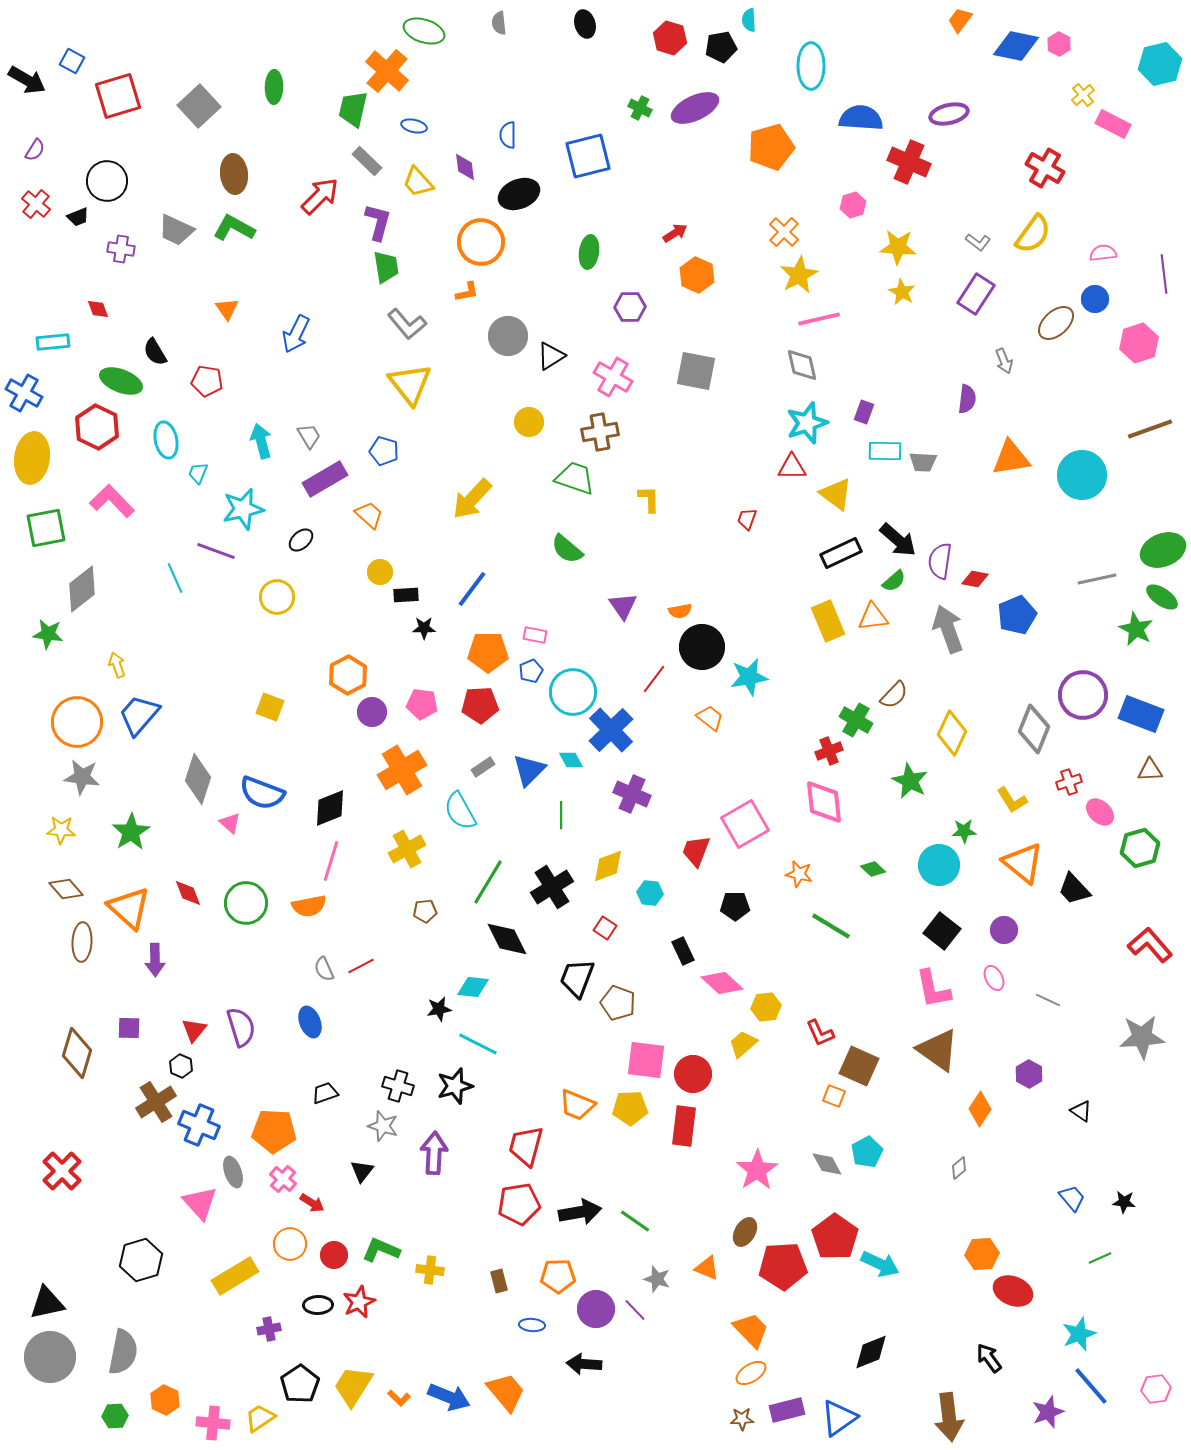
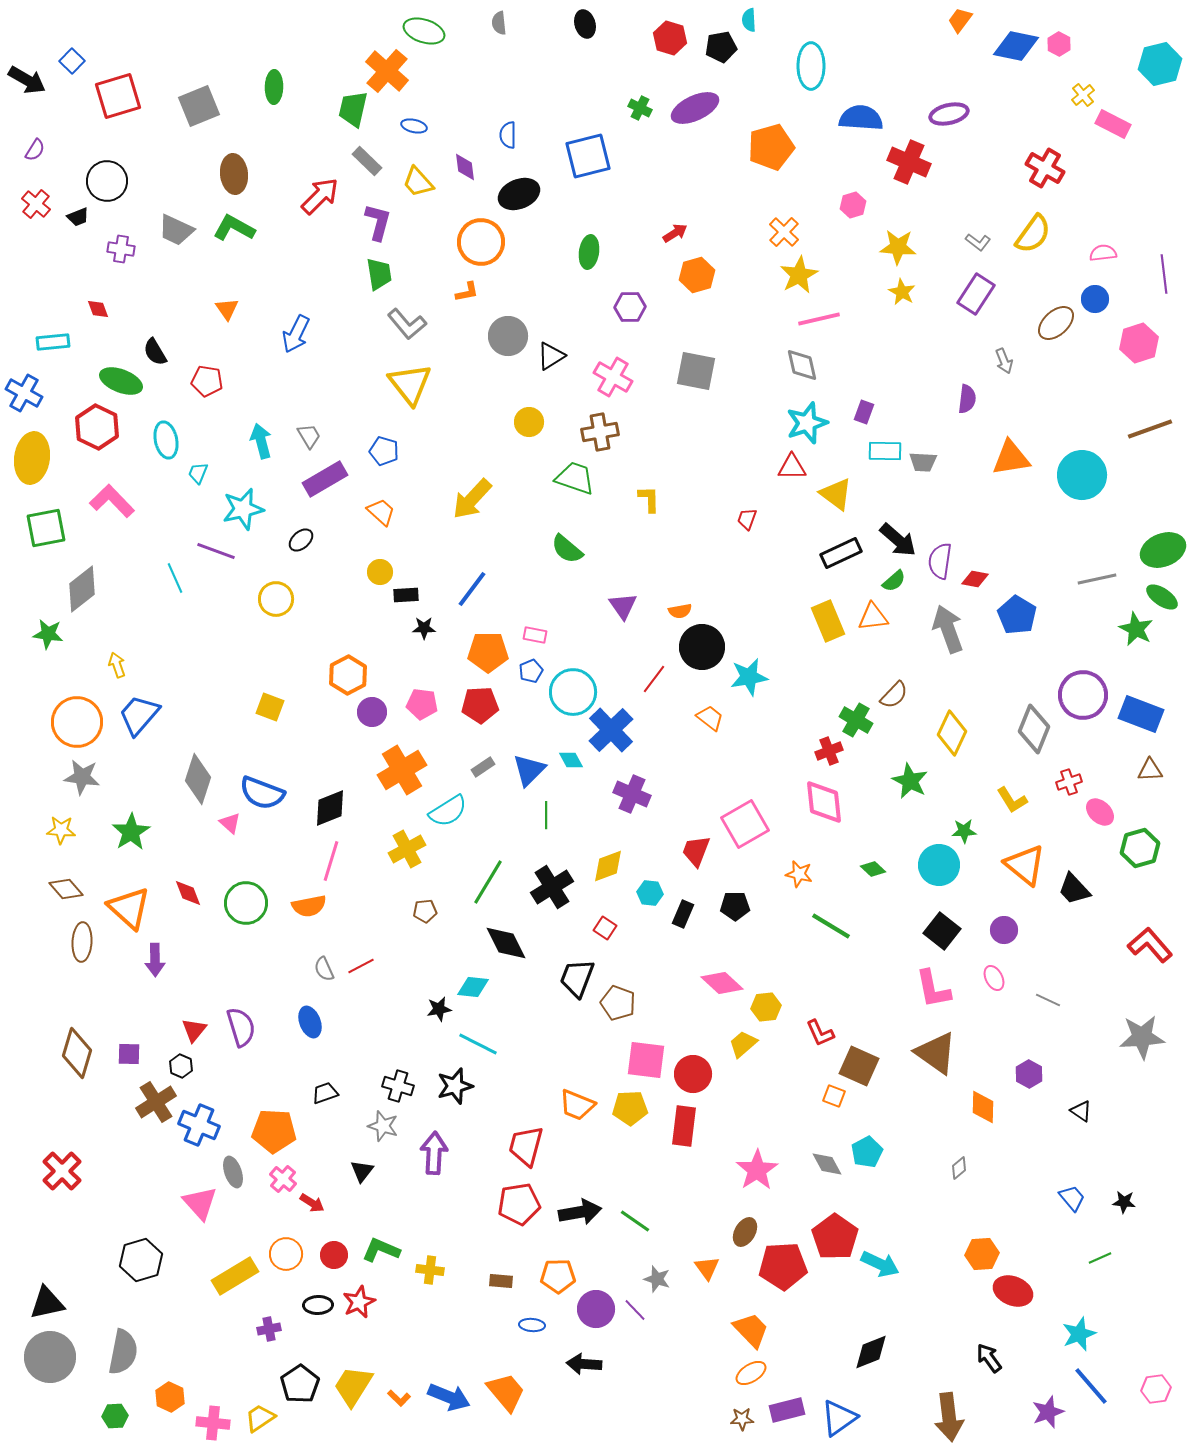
blue square at (72, 61): rotated 15 degrees clockwise
gray square at (199, 106): rotated 21 degrees clockwise
green trapezoid at (386, 267): moved 7 px left, 7 px down
orange hexagon at (697, 275): rotated 20 degrees clockwise
orange trapezoid at (369, 515): moved 12 px right, 3 px up
yellow circle at (277, 597): moved 1 px left, 2 px down
blue pentagon at (1017, 615): rotated 18 degrees counterclockwise
cyan semicircle at (460, 811): moved 12 px left; rotated 93 degrees counterclockwise
green line at (561, 815): moved 15 px left
orange triangle at (1023, 863): moved 2 px right, 2 px down
black diamond at (507, 939): moved 1 px left, 4 px down
black rectangle at (683, 951): moved 37 px up; rotated 48 degrees clockwise
purple square at (129, 1028): moved 26 px down
brown triangle at (938, 1050): moved 2 px left, 3 px down
orange diamond at (980, 1109): moved 3 px right, 2 px up; rotated 32 degrees counterclockwise
orange circle at (290, 1244): moved 4 px left, 10 px down
orange triangle at (707, 1268): rotated 32 degrees clockwise
brown rectangle at (499, 1281): moved 2 px right; rotated 70 degrees counterclockwise
orange hexagon at (165, 1400): moved 5 px right, 3 px up
